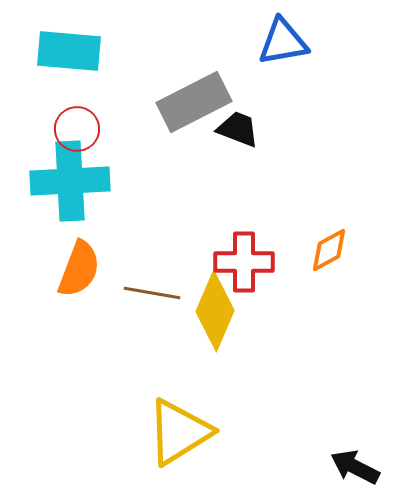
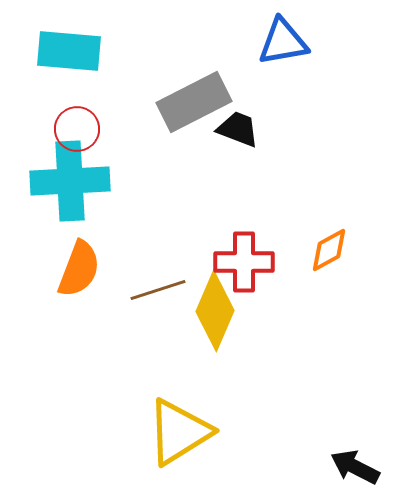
brown line: moved 6 px right, 3 px up; rotated 28 degrees counterclockwise
